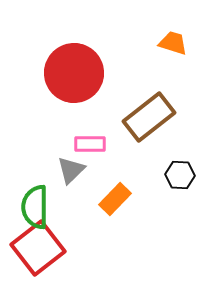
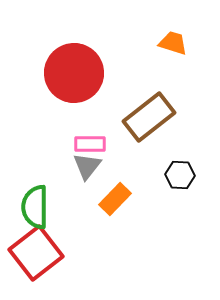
gray triangle: moved 16 px right, 4 px up; rotated 8 degrees counterclockwise
red square: moved 2 px left, 5 px down
